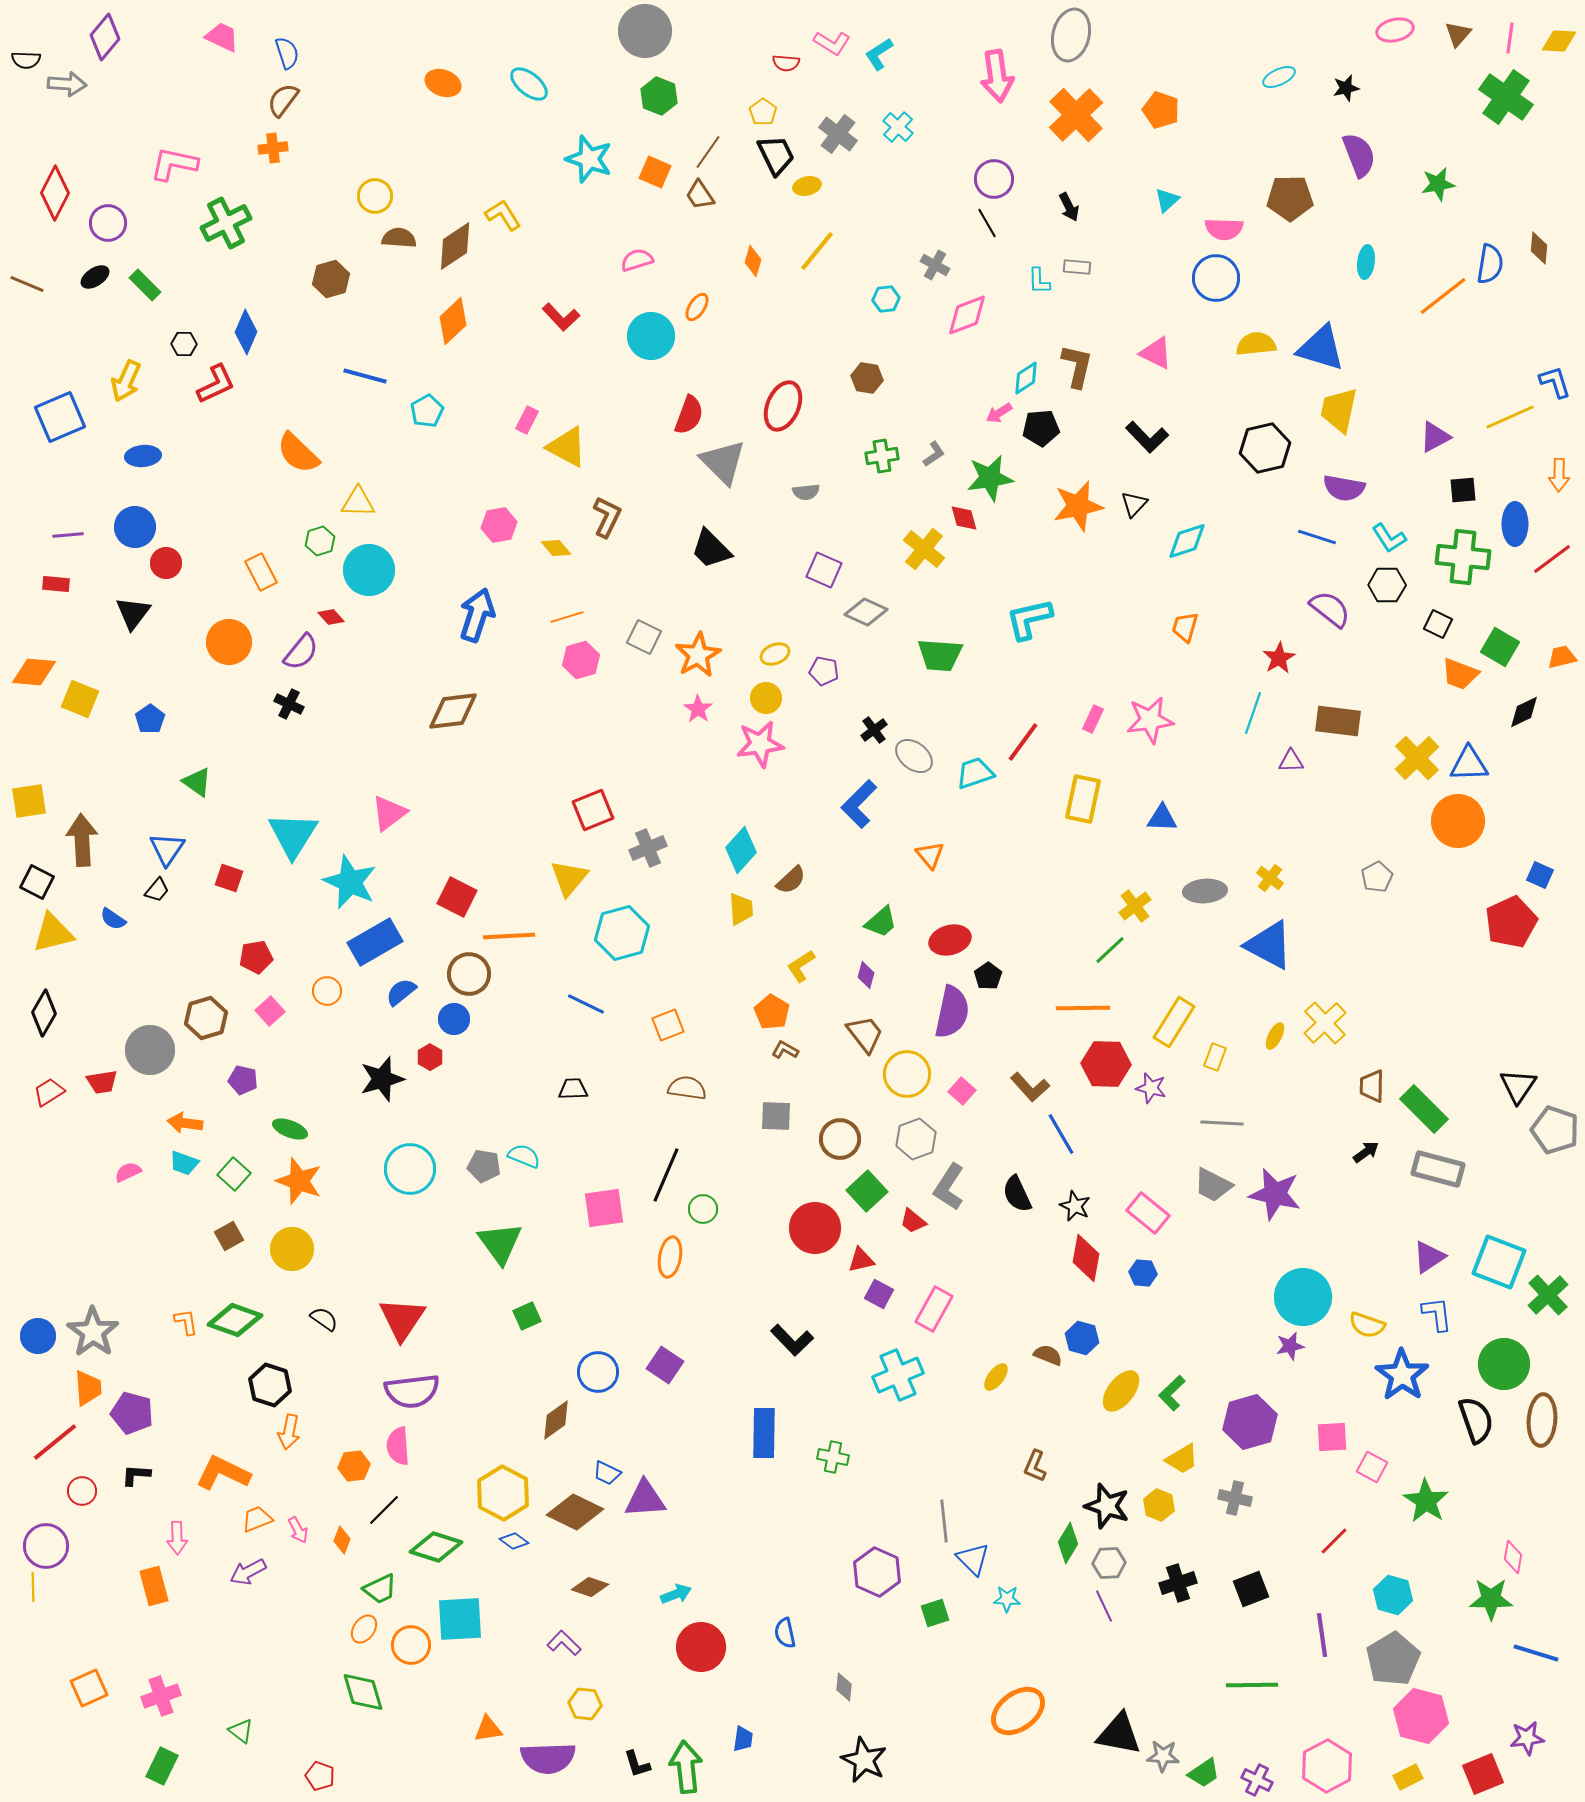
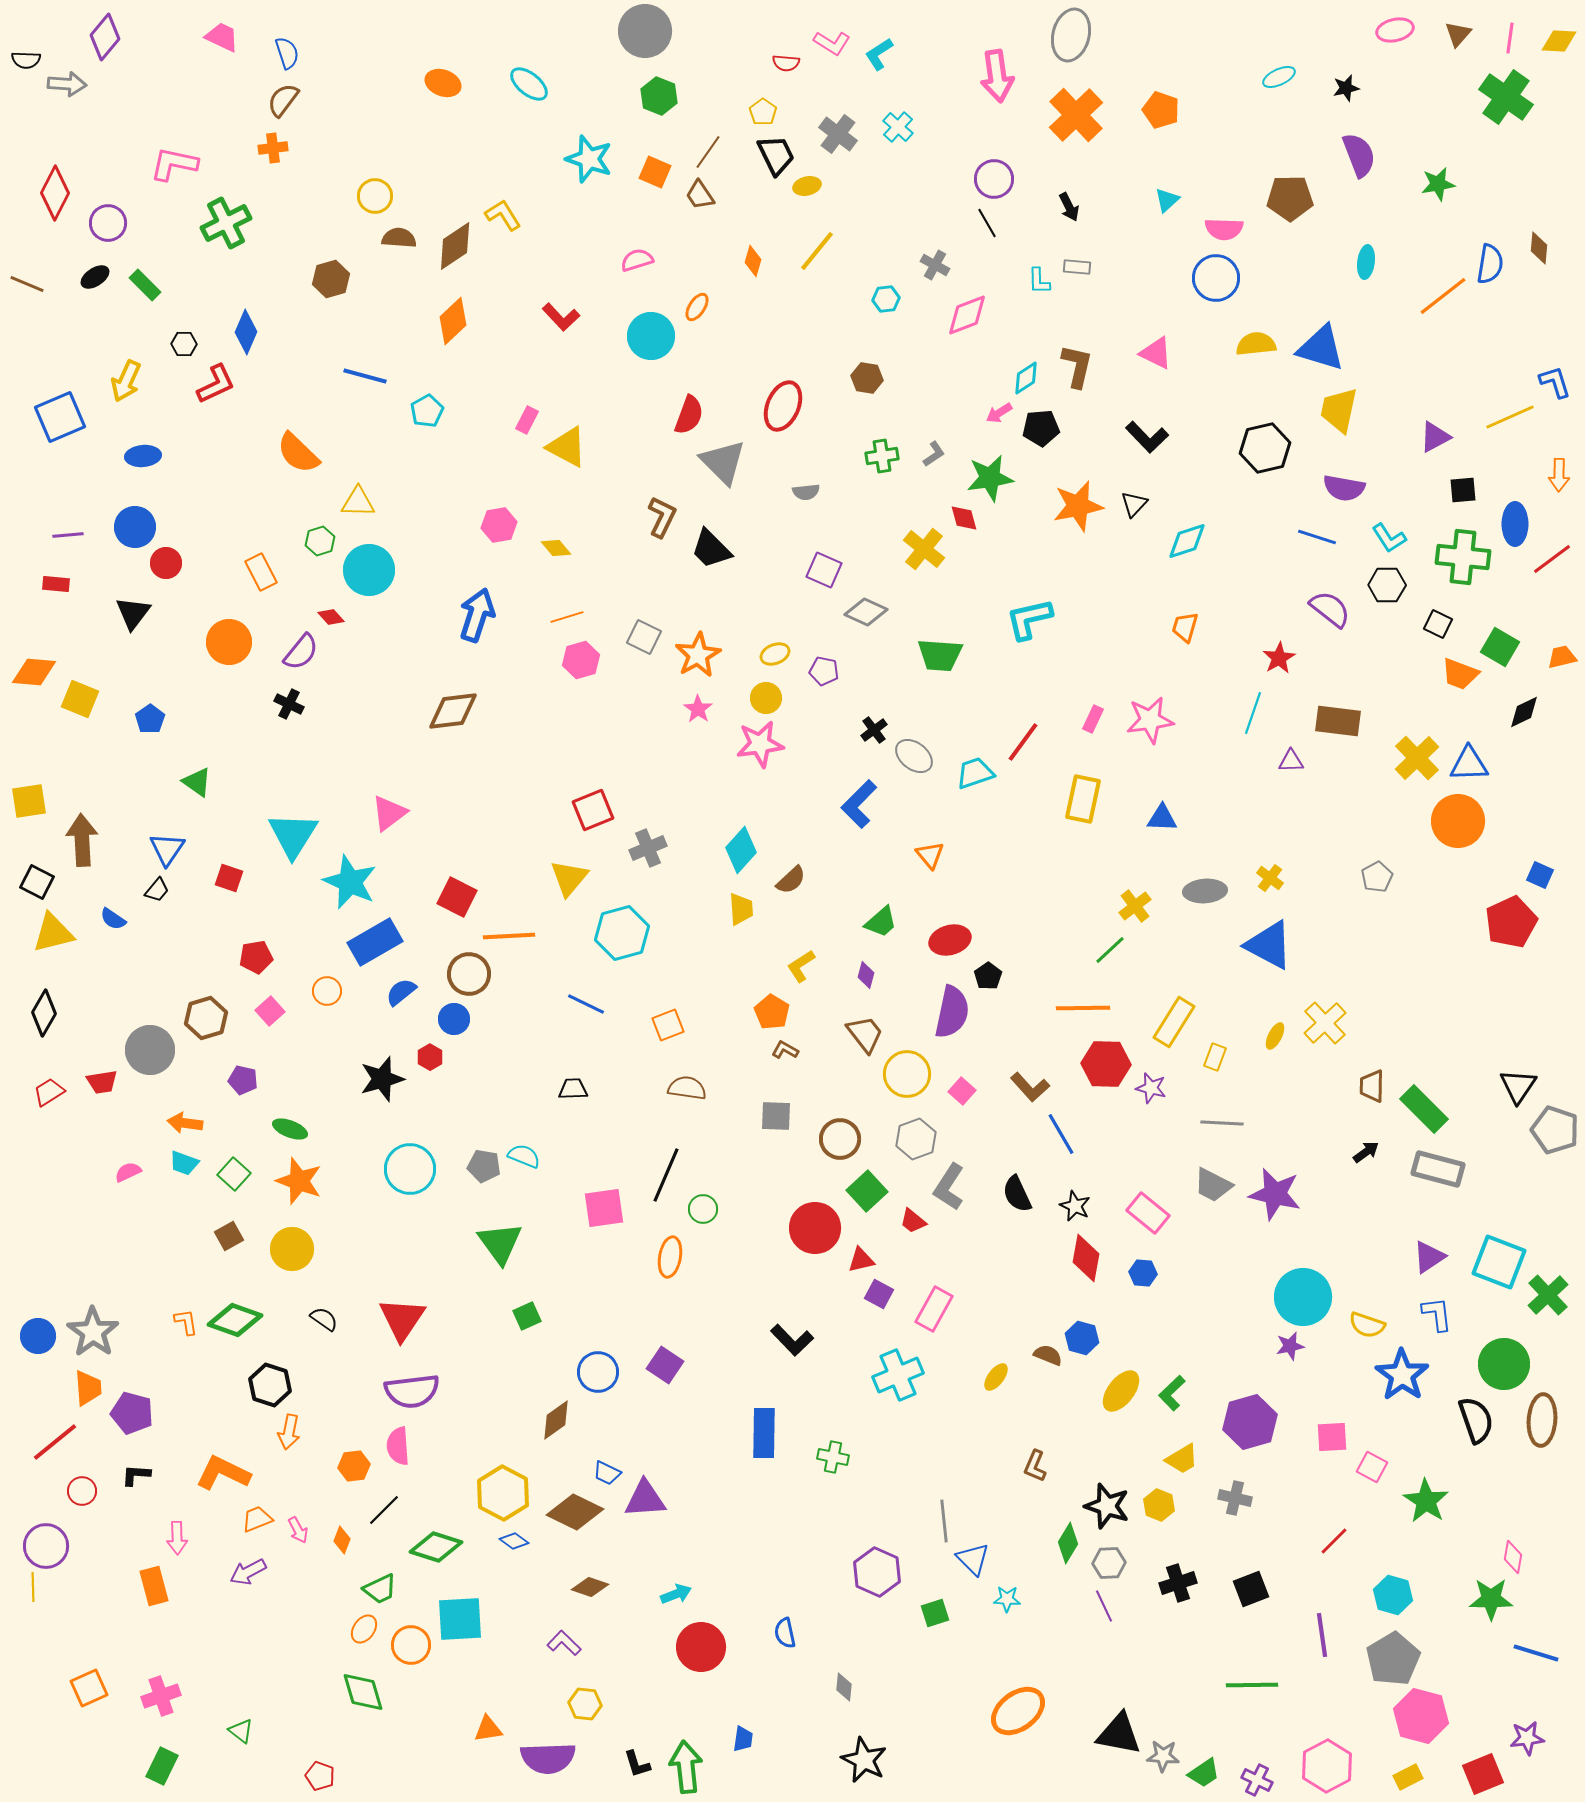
brown L-shape at (607, 517): moved 55 px right
